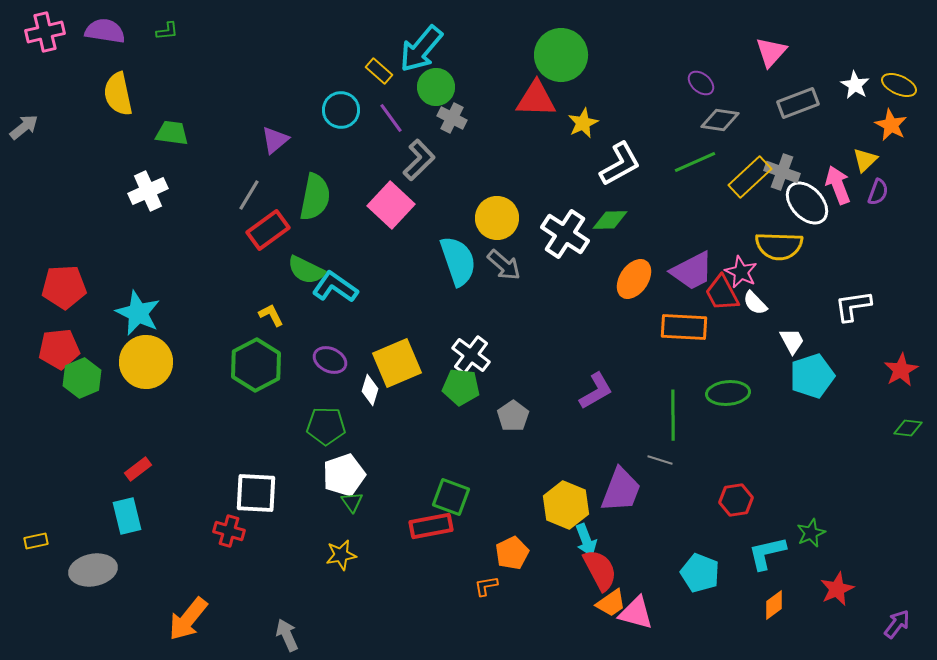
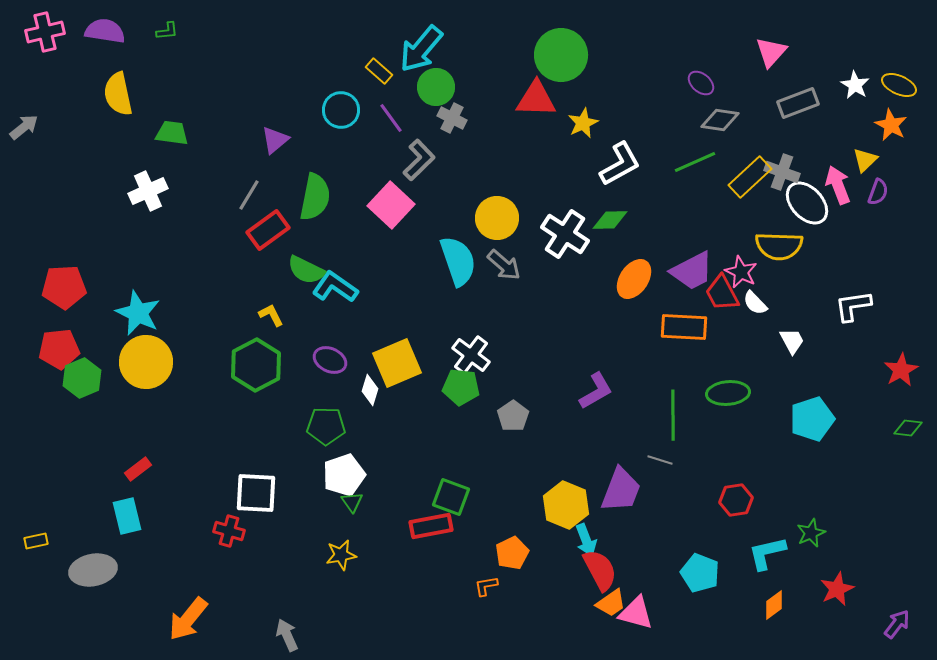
cyan pentagon at (812, 376): moved 43 px down
